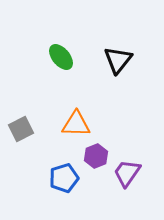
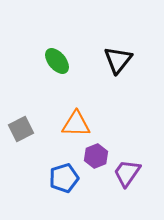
green ellipse: moved 4 px left, 4 px down
